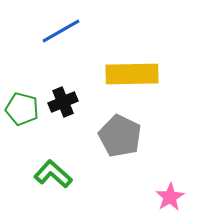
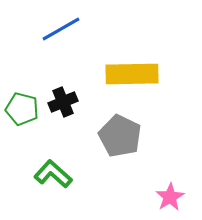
blue line: moved 2 px up
